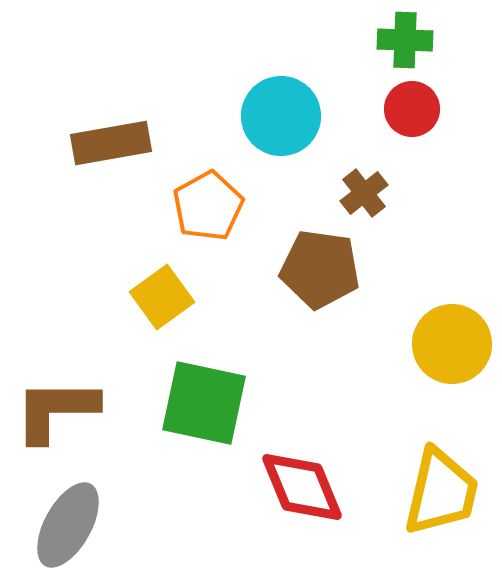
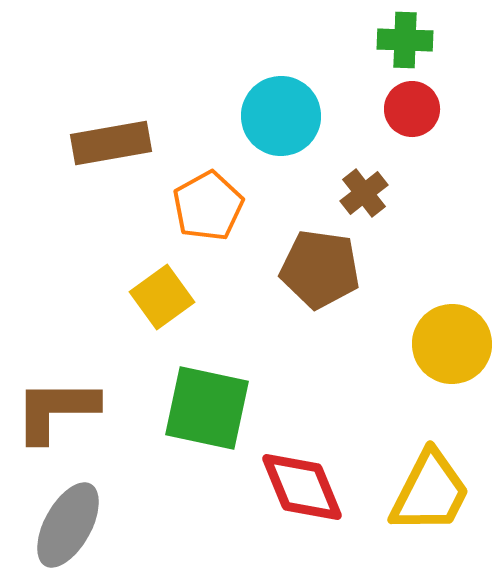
green square: moved 3 px right, 5 px down
yellow trapezoid: moved 11 px left; rotated 14 degrees clockwise
